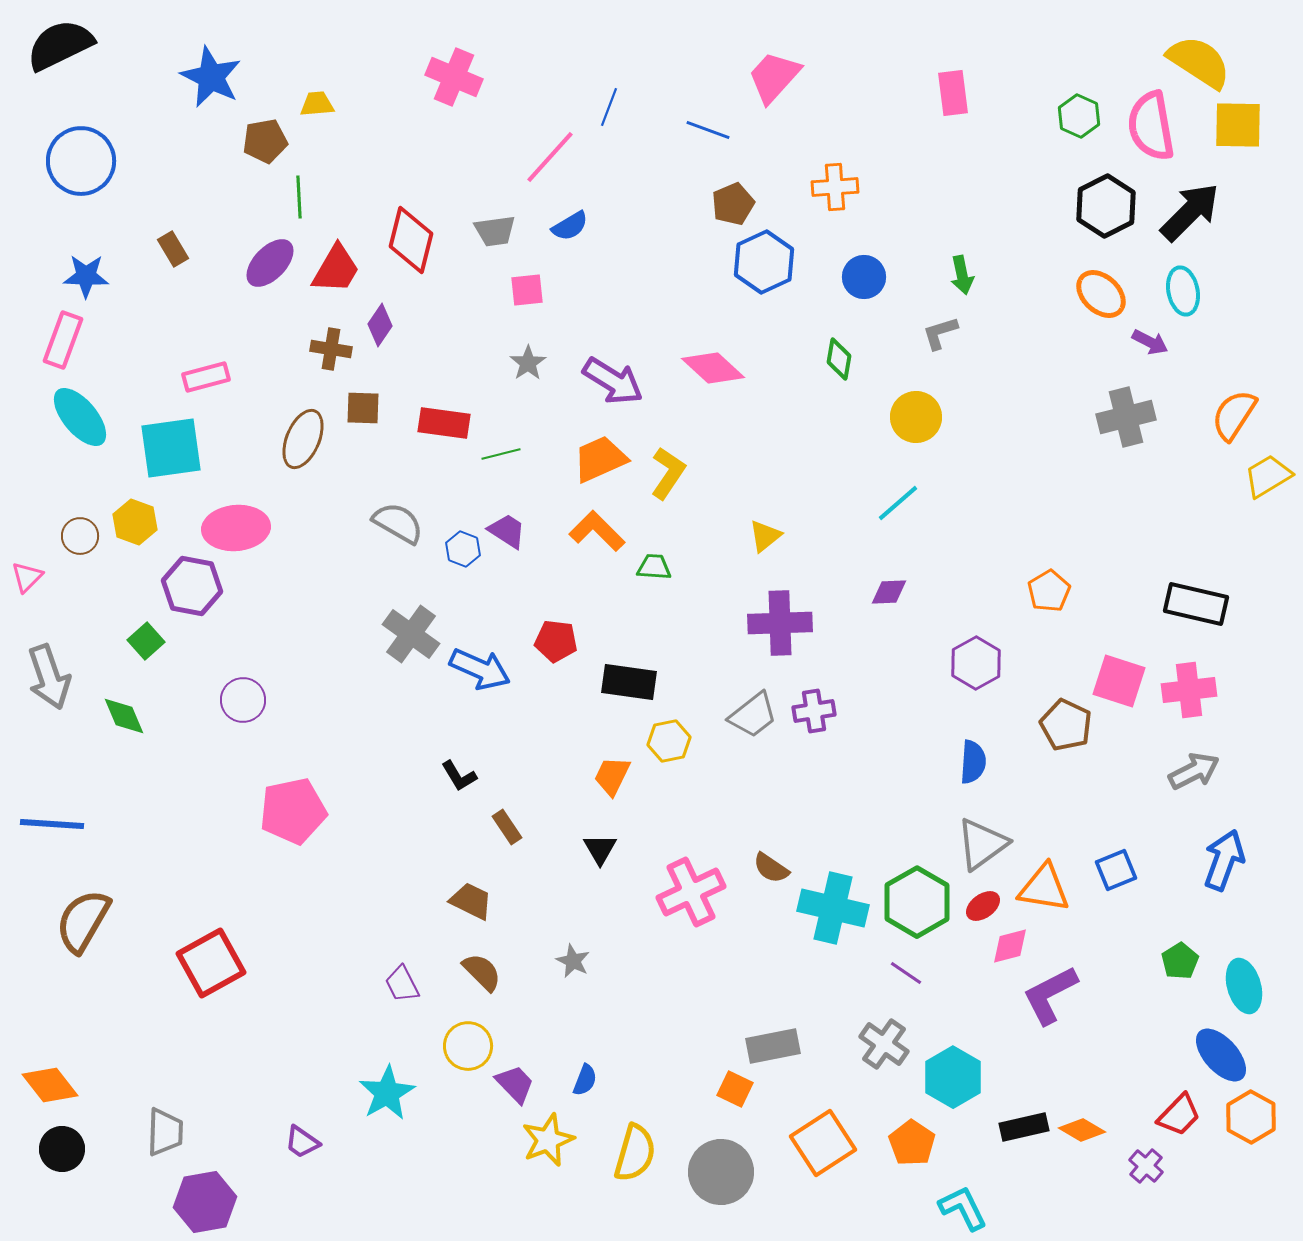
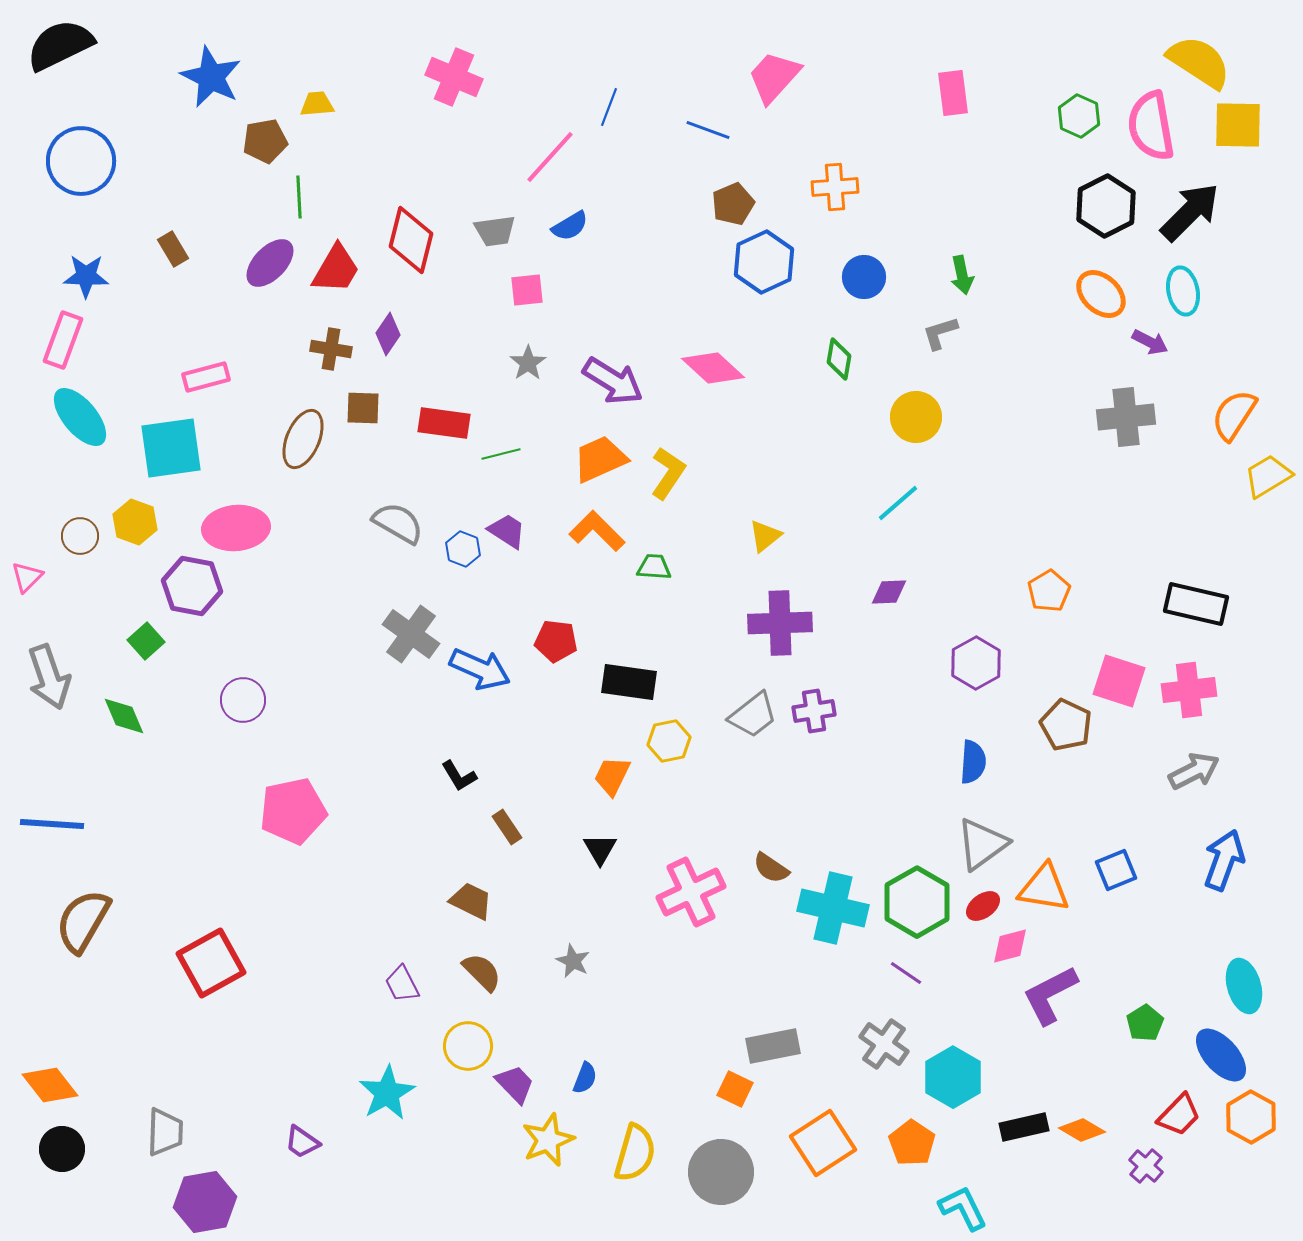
purple diamond at (380, 325): moved 8 px right, 9 px down
gray cross at (1126, 417): rotated 8 degrees clockwise
green pentagon at (1180, 961): moved 35 px left, 62 px down
blue semicircle at (585, 1080): moved 2 px up
